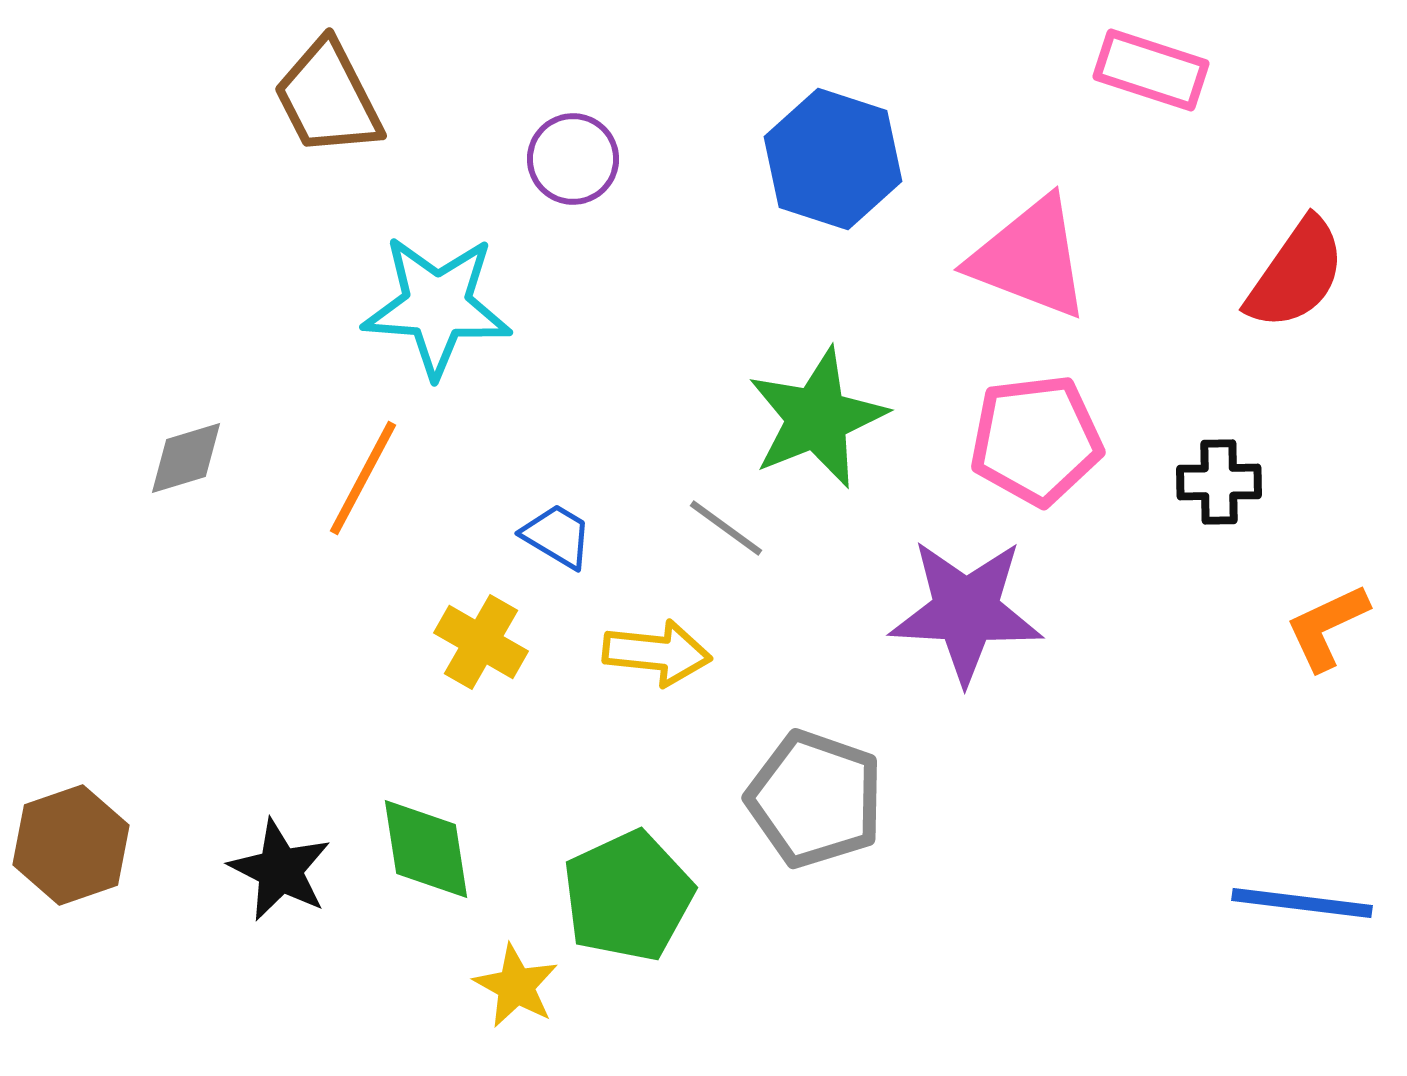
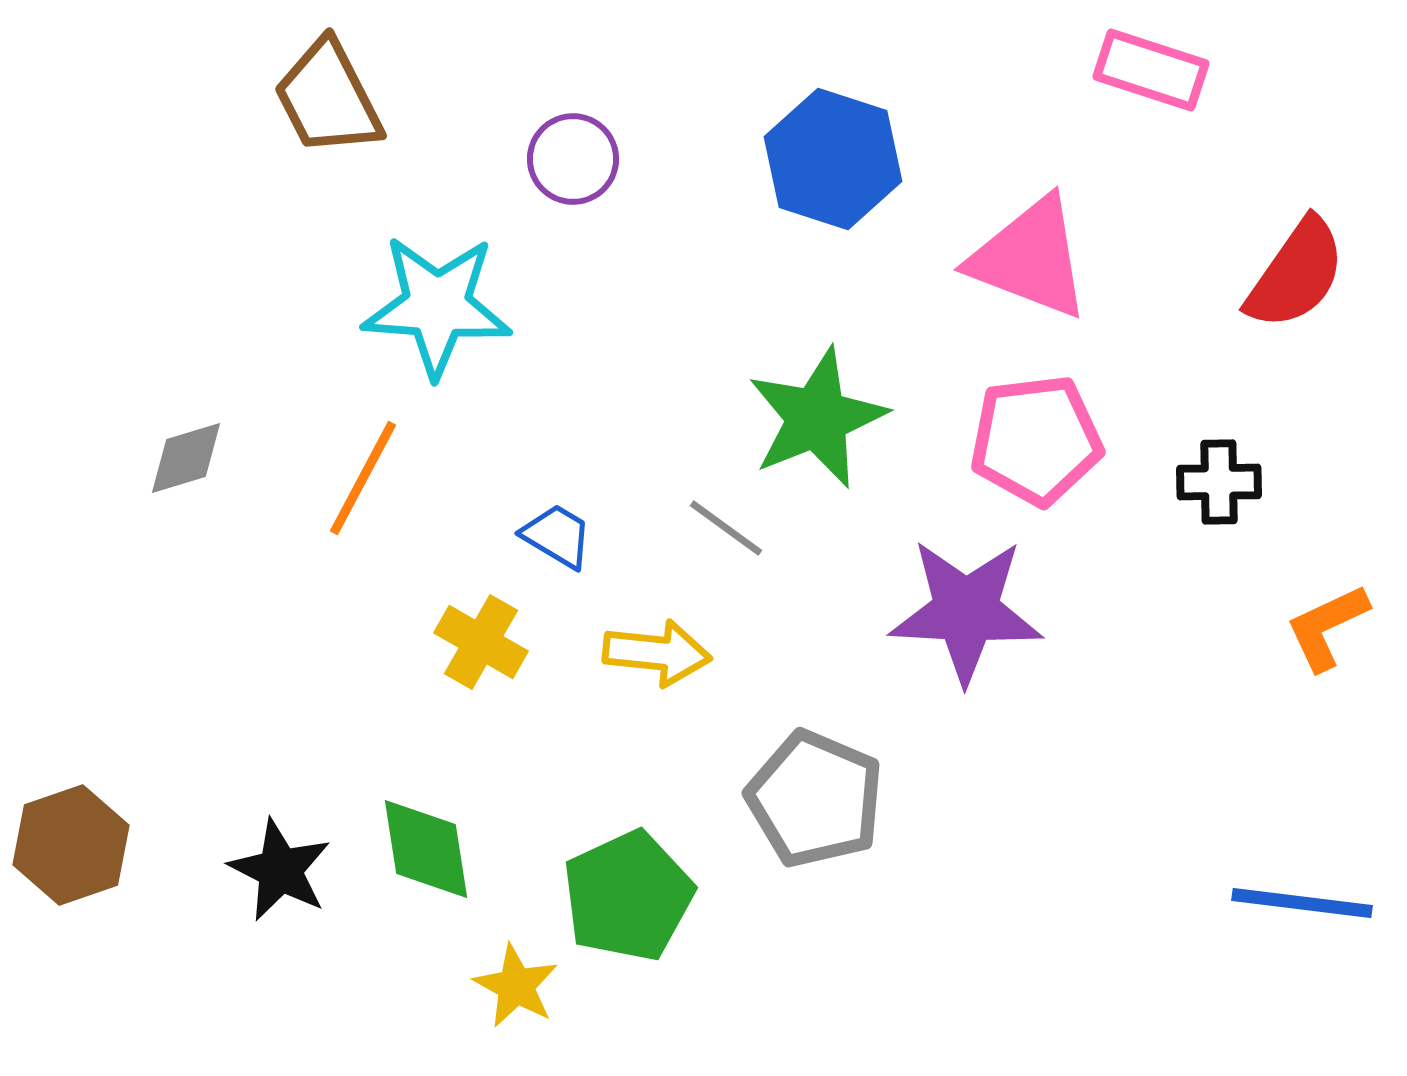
gray pentagon: rotated 4 degrees clockwise
